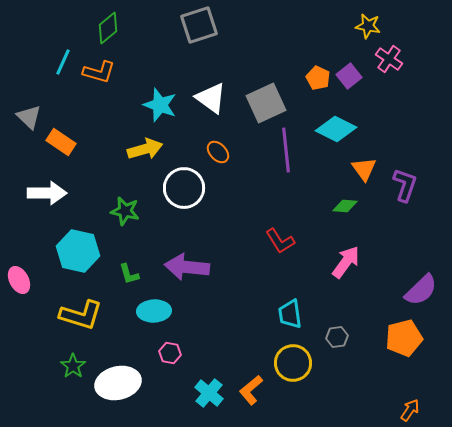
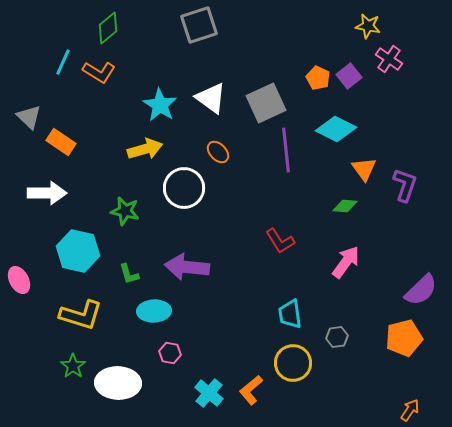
orange L-shape at (99, 72): rotated 16 degrees clockwise
cyan star at (160, 105): rotated 12 degrees clockwise
white ellipse at (118, 383): rotated 15 degrees clockwise
